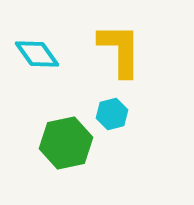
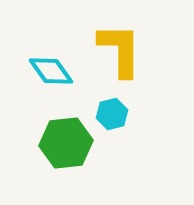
cyan diamond: moved 14 px right, 17 px down
green hexagon: rotated 6 degrees clockwise
